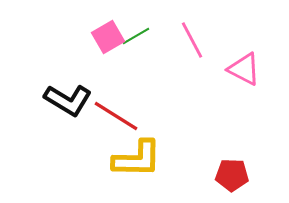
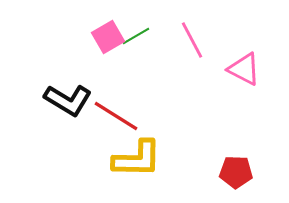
red pentagon: moved 4 px right, 3 px up
